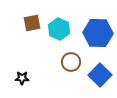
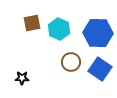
blue square: moved 6 px up; rotated 10 degrees counterclockwise
